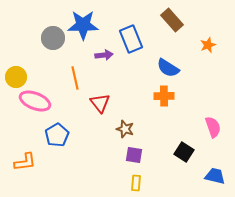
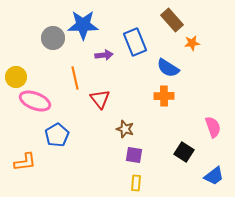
blue rectangle: moved 4 px right, 3 px down
orange star: moved 16 px left, 2 px up; rotated 14 degrees clockwise
red triangle: moved 4 px up
blue trapezoid: moved 1 px left; rotated 130 degrees clockwise
